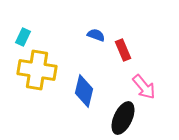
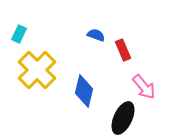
cyan rectangle: moved 4 px left, 3 px up
yellow cross: rotated 36 degrees clockwise
